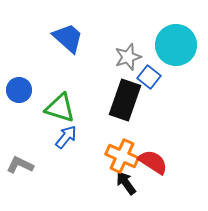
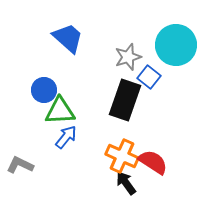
blue circle: moved 25 px right
green triangle: moved 3 px down; rotated 20 degrees counterclockwise
